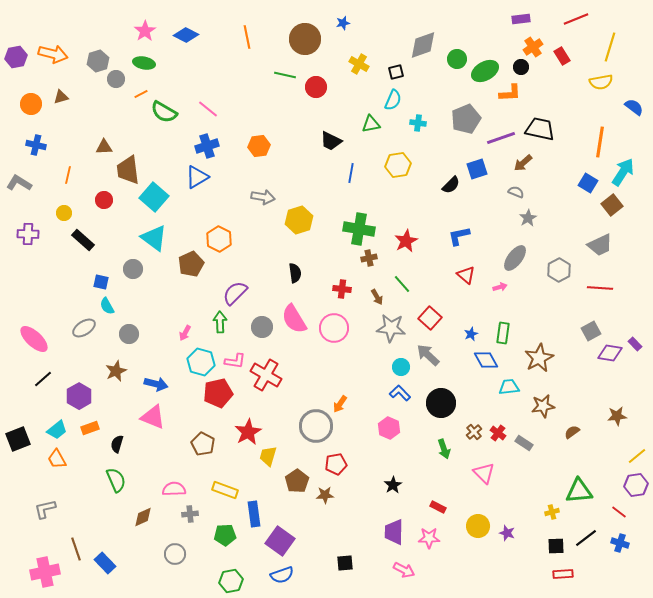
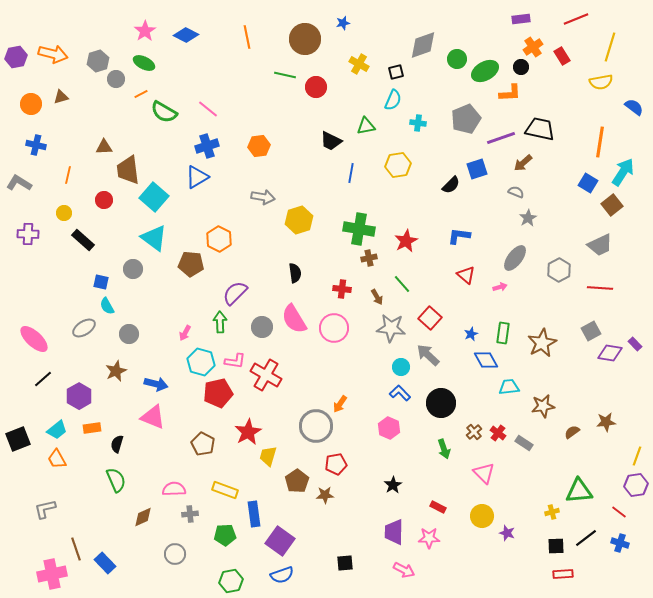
green ellipse at (144, 63): rotated 15 degrees clockwise
green triangle at (371, 124): moved 5 px left, 2 px down
blue L-shape at (459, 236): rotated 20 degrees clockwise
brown pentagon at (191, 264): rotated 30 degrees clockwise
brown star at (539, 358): moved 3 px right, 15 px up
brown star at (617, 416): moved 11 px left, 6 px down
orange rectangle at (90, 428): moved 2 px right; rotated 12 degrees clockwise
yellow line at (637, 456): rotated 30 degrees counterclockwise
yellow circle at (478, 526): moved 4 px right, 10 px up
pink cross at (45, 572): moved 7 px right, 2 px down
